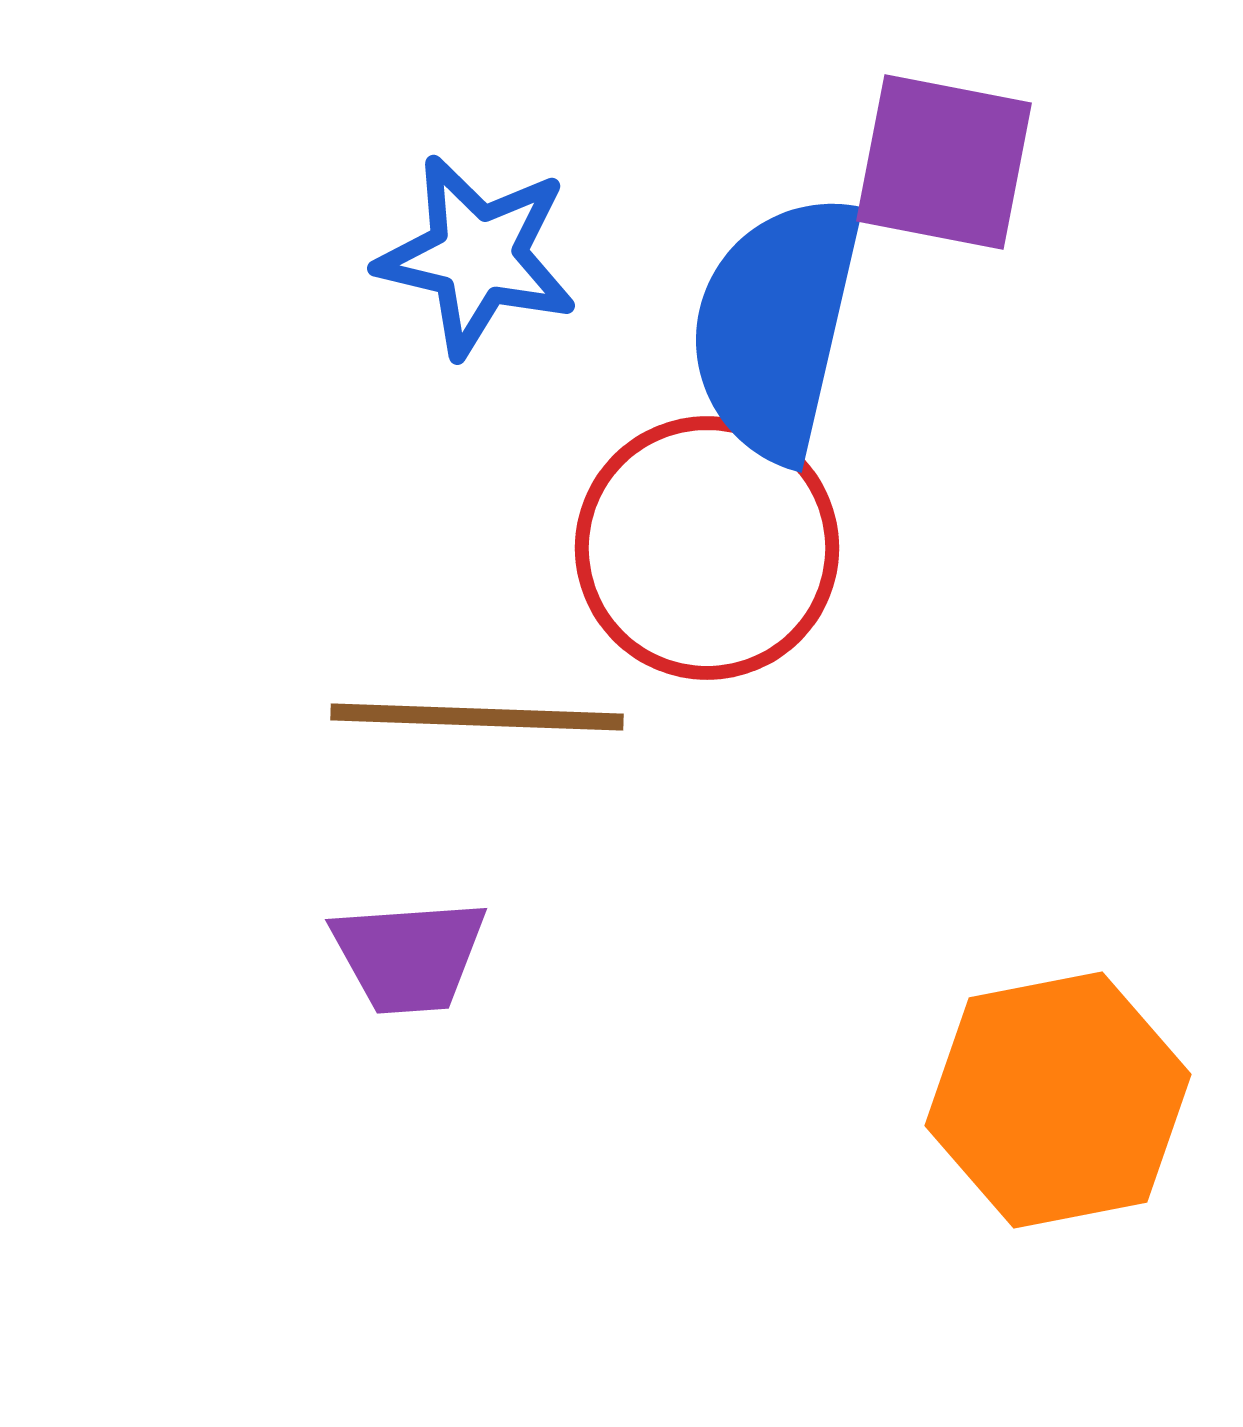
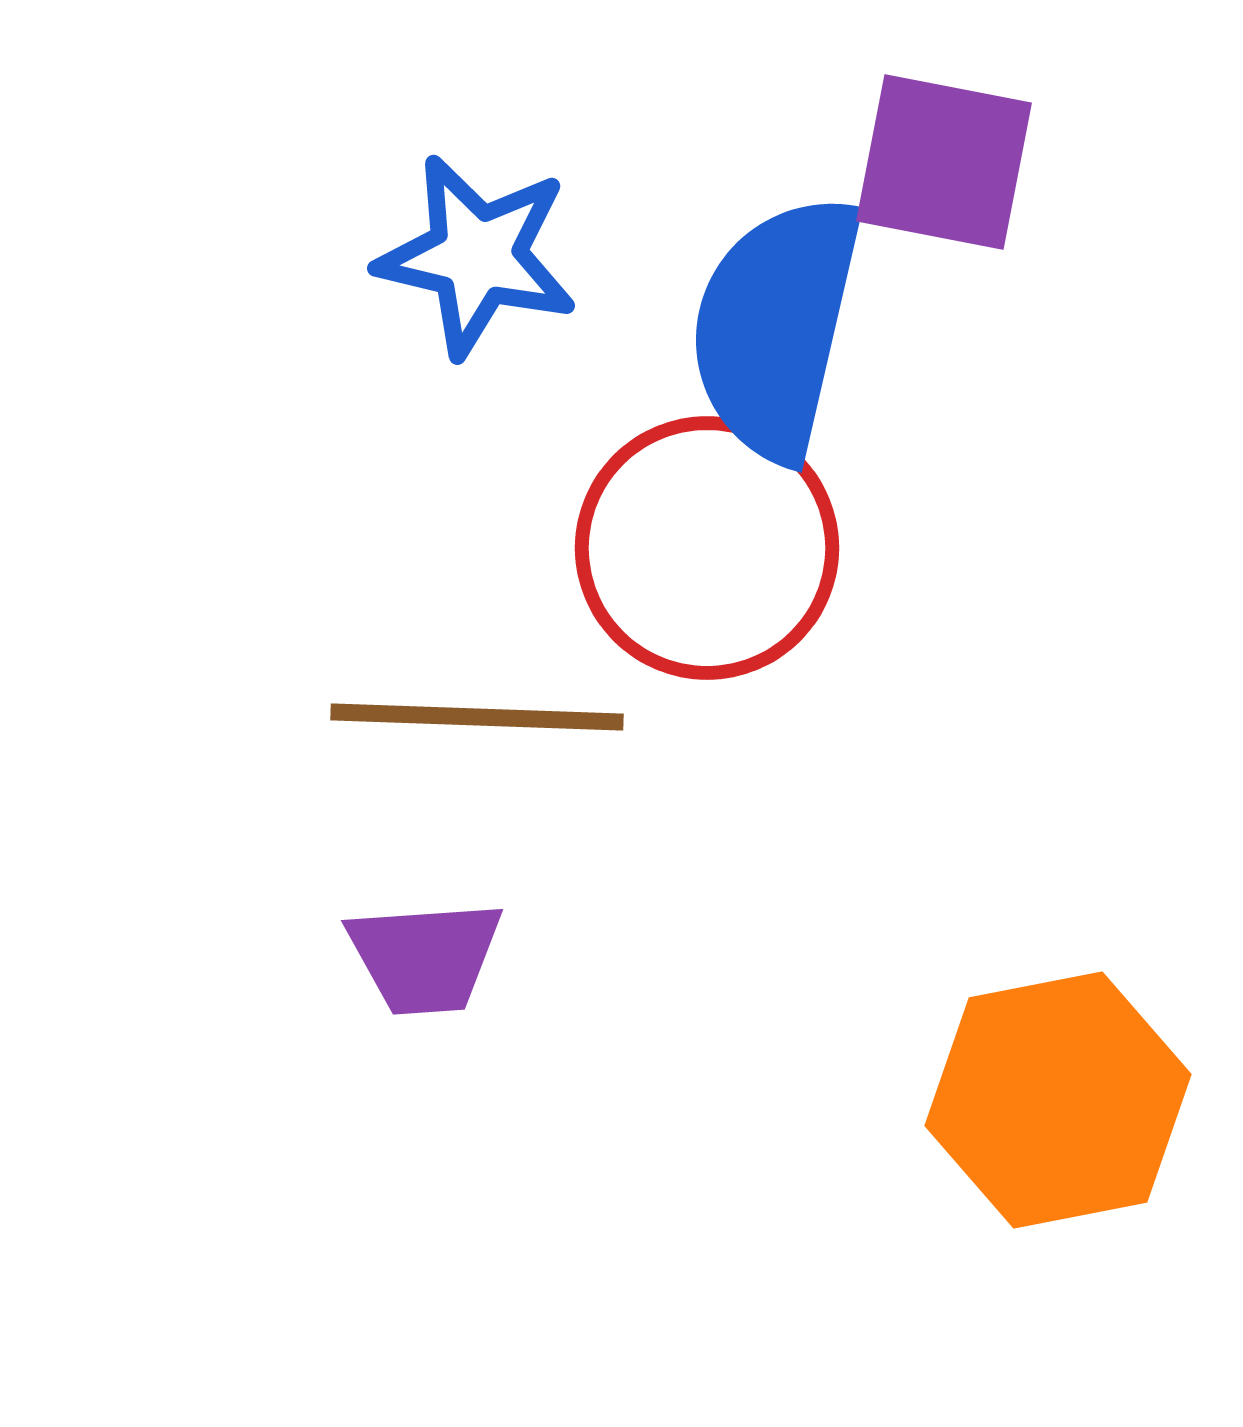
purple trapezoid: moved 16 px right, 1 px down
